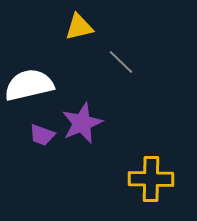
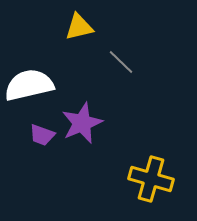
yellow cross: rotated 15 degrees clockwise
